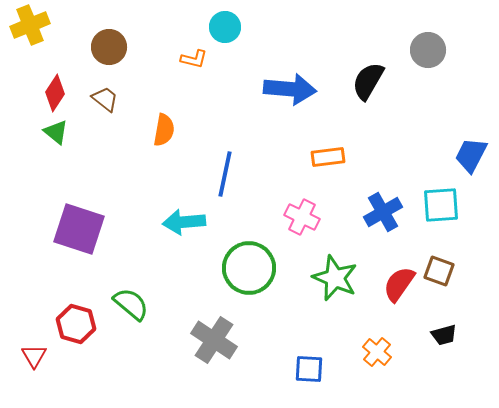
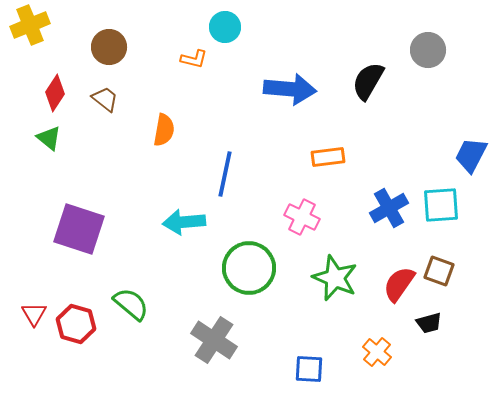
green triangle: moved 7 px left, 6 px down
blue cross: moved 6 px right, 4 px up
black trapezoid: moved 15 px left, 12 px up
red triangle: moved 42 px up
